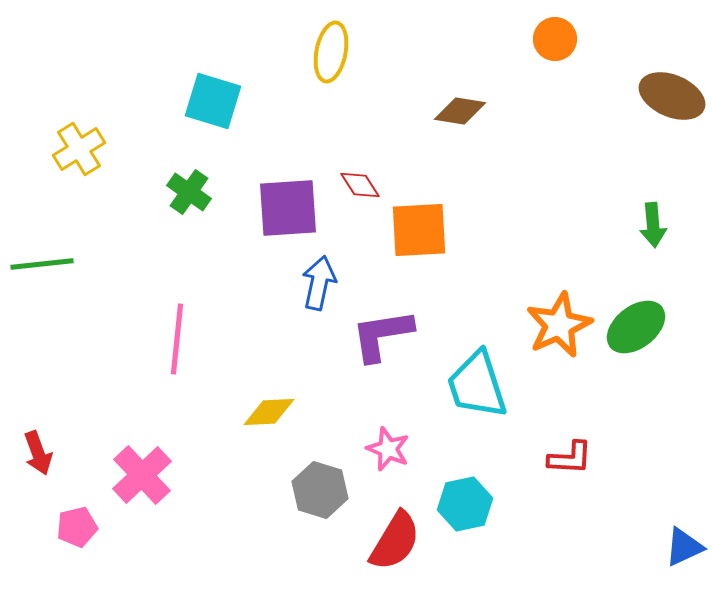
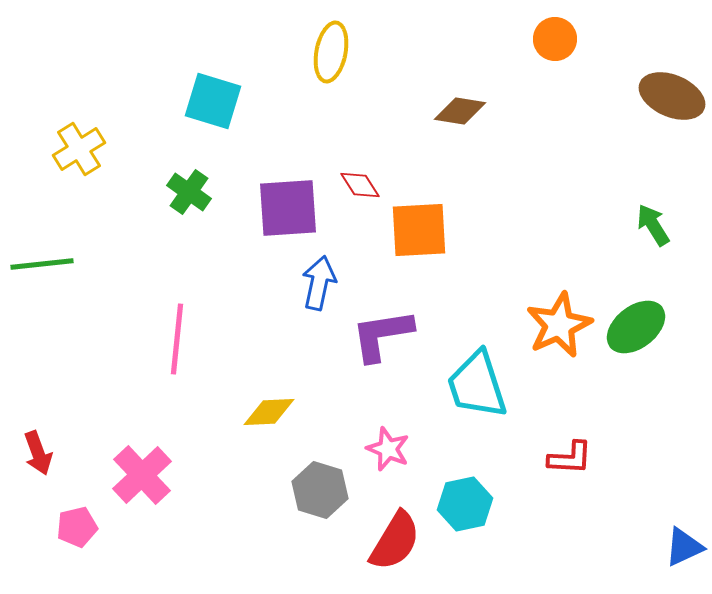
green arrow: rotated 153 degrees clockwise
